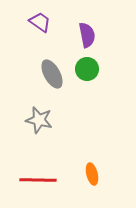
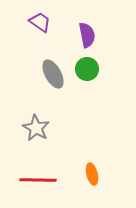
gray ellipse: moved 1 px right
gray star: moved 3 px left, 8 px down; rotated 16 degrees clockwise
